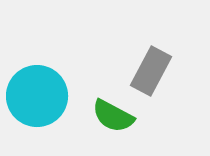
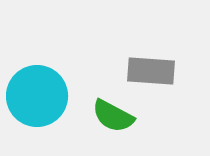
gray rectangle: rotated 66 degrees clockwise
